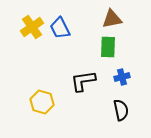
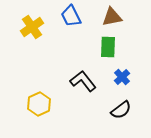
brown triangle: moved 2 px up
blue trapezoid: moved 11 px right, 12 px up
blue cross: rotated 28 degrees counterclockwise
black L-shape: rotated 60 degrees clockwise
yellow hexagon: moved 3 px left, 2 px down; rotated 20 degrees clockwise
black semicircle: rotated 65 degrees clockwise
